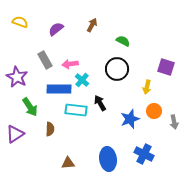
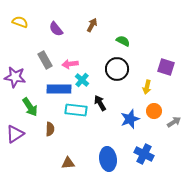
purple semicircle: rotated 91 degrees counterclockwise
purple star: moved 2 px left; rotated 20 degrees counterclockwise
gray arrow: rotated 112 degrees counterclockwise
